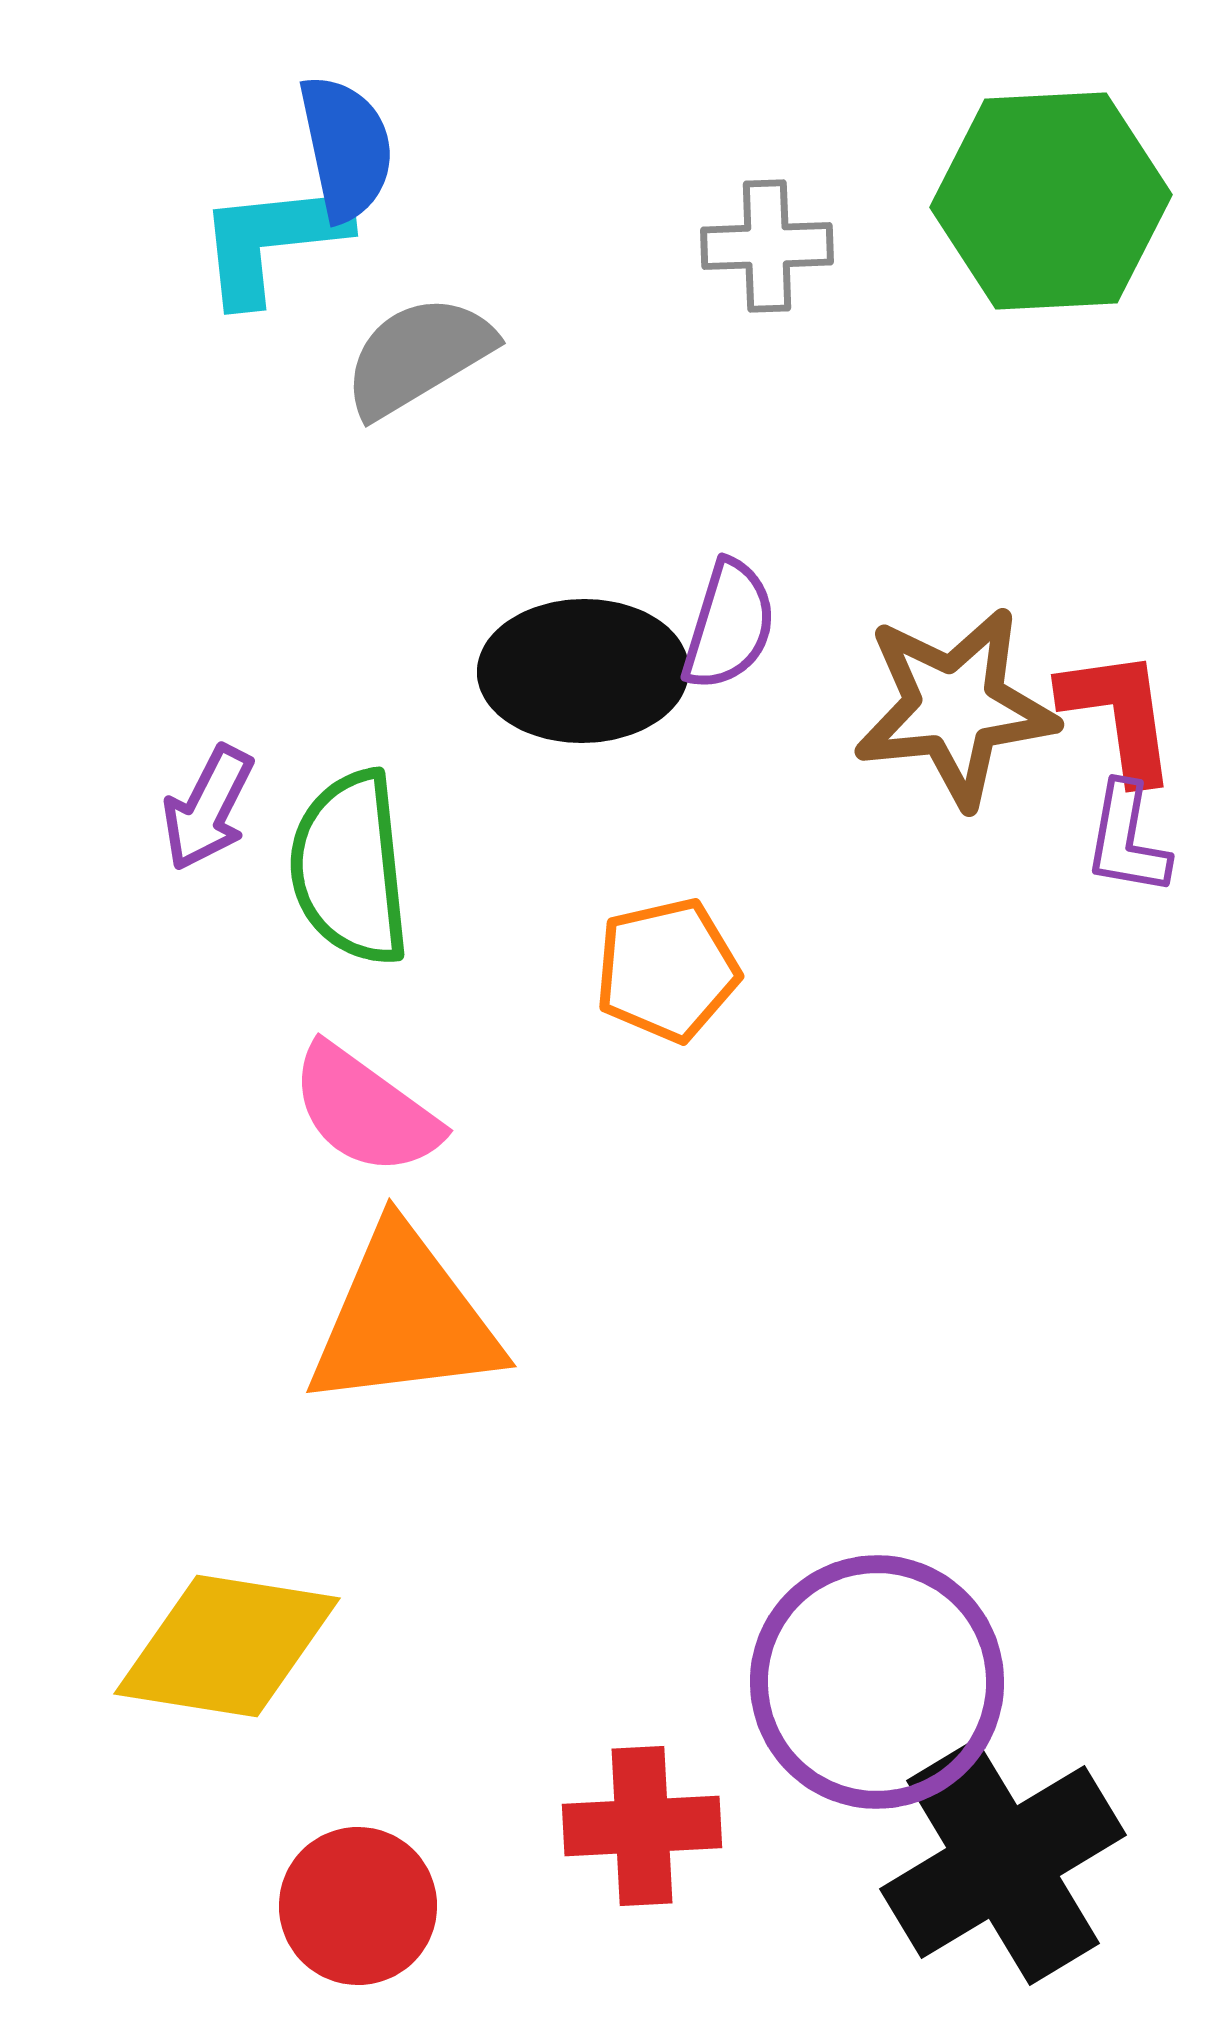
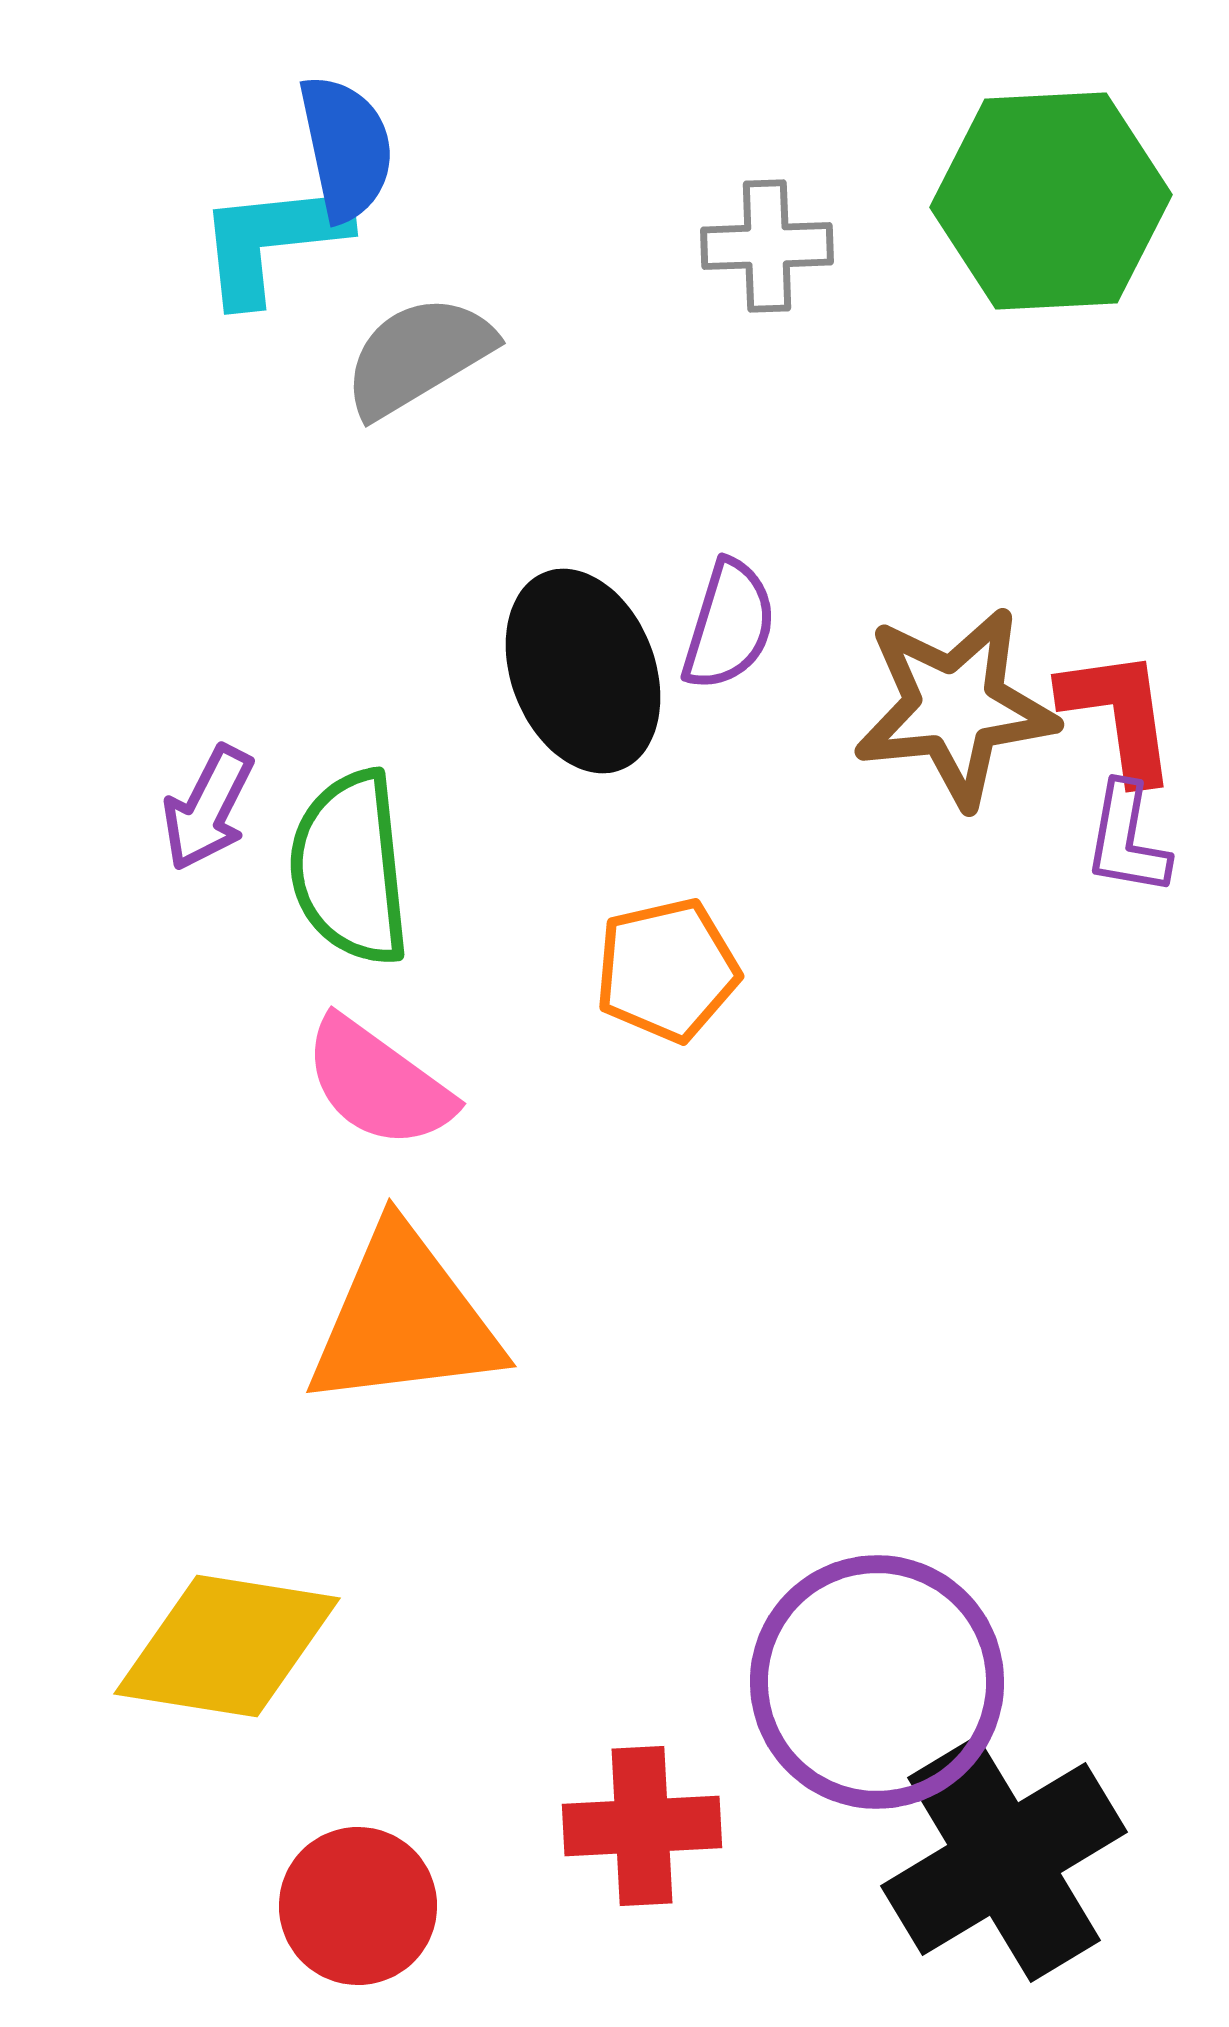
black ellipse: rotated 70 degrees clockwise
pink semicircle: moved 13 px right, 27 px up
black cross: moved 1 px right, 3 px up
